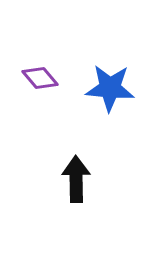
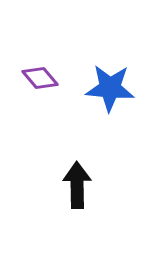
black arrow: moved 1 px right, 6 px down
